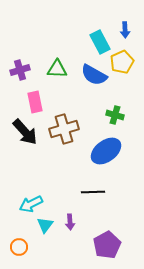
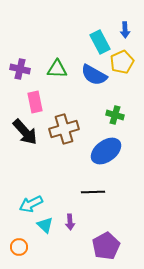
purple cross: moved 1 px up; rotated 30 degrees clockwise
cyan triangle: rotated 24 degrees counterclockwise
purple pentagon: moved 1 px left, 1 px down
